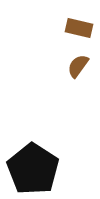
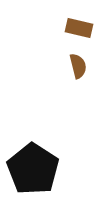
brown semicircle: rotated 130 degrees clockwise
